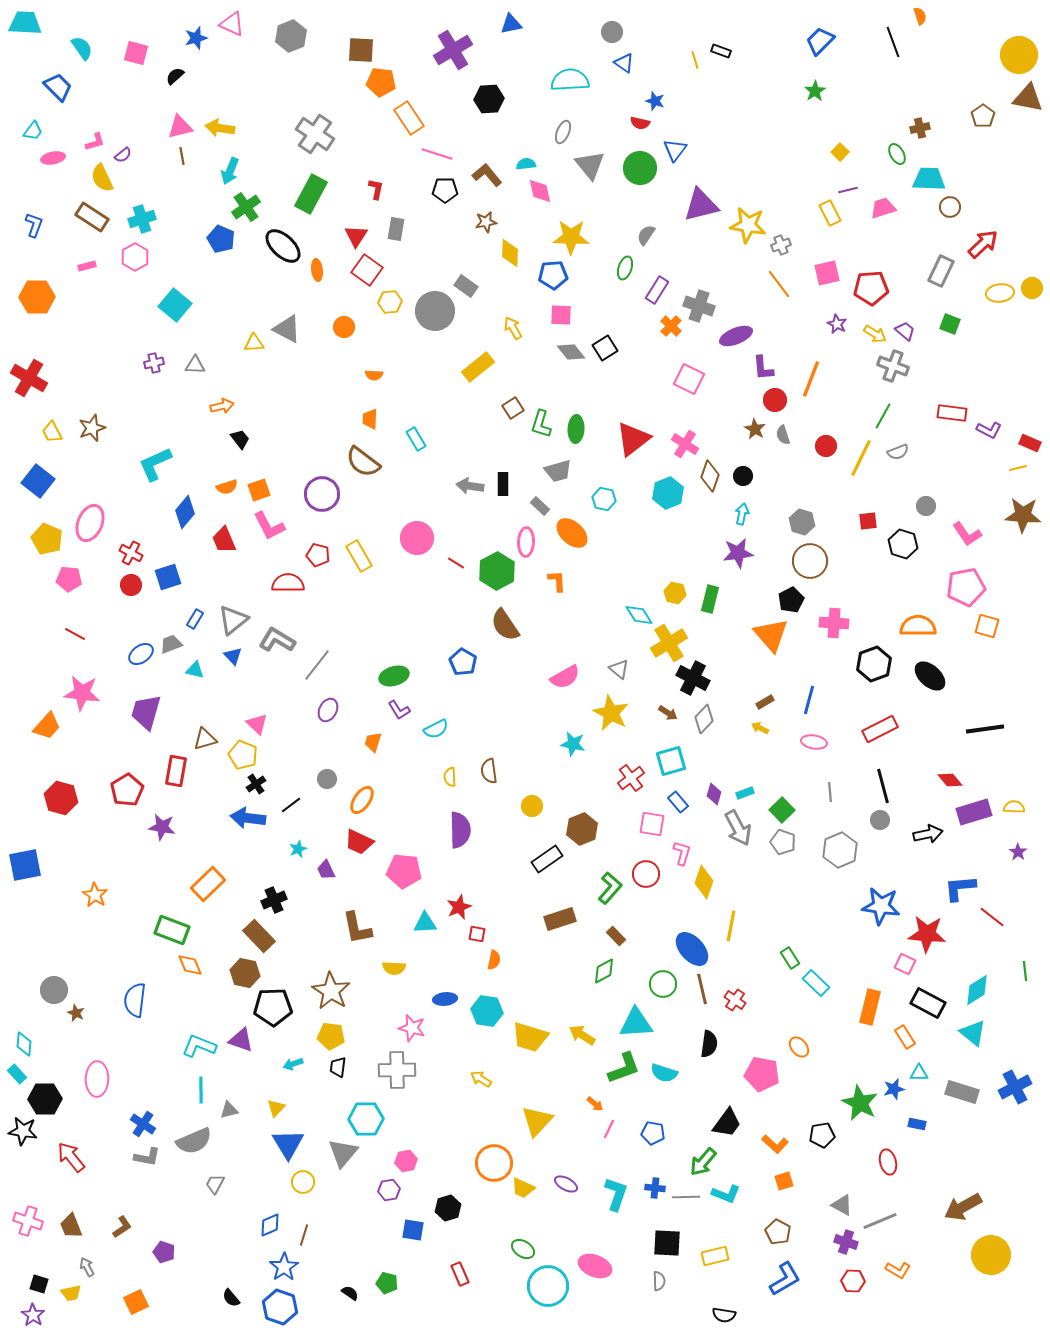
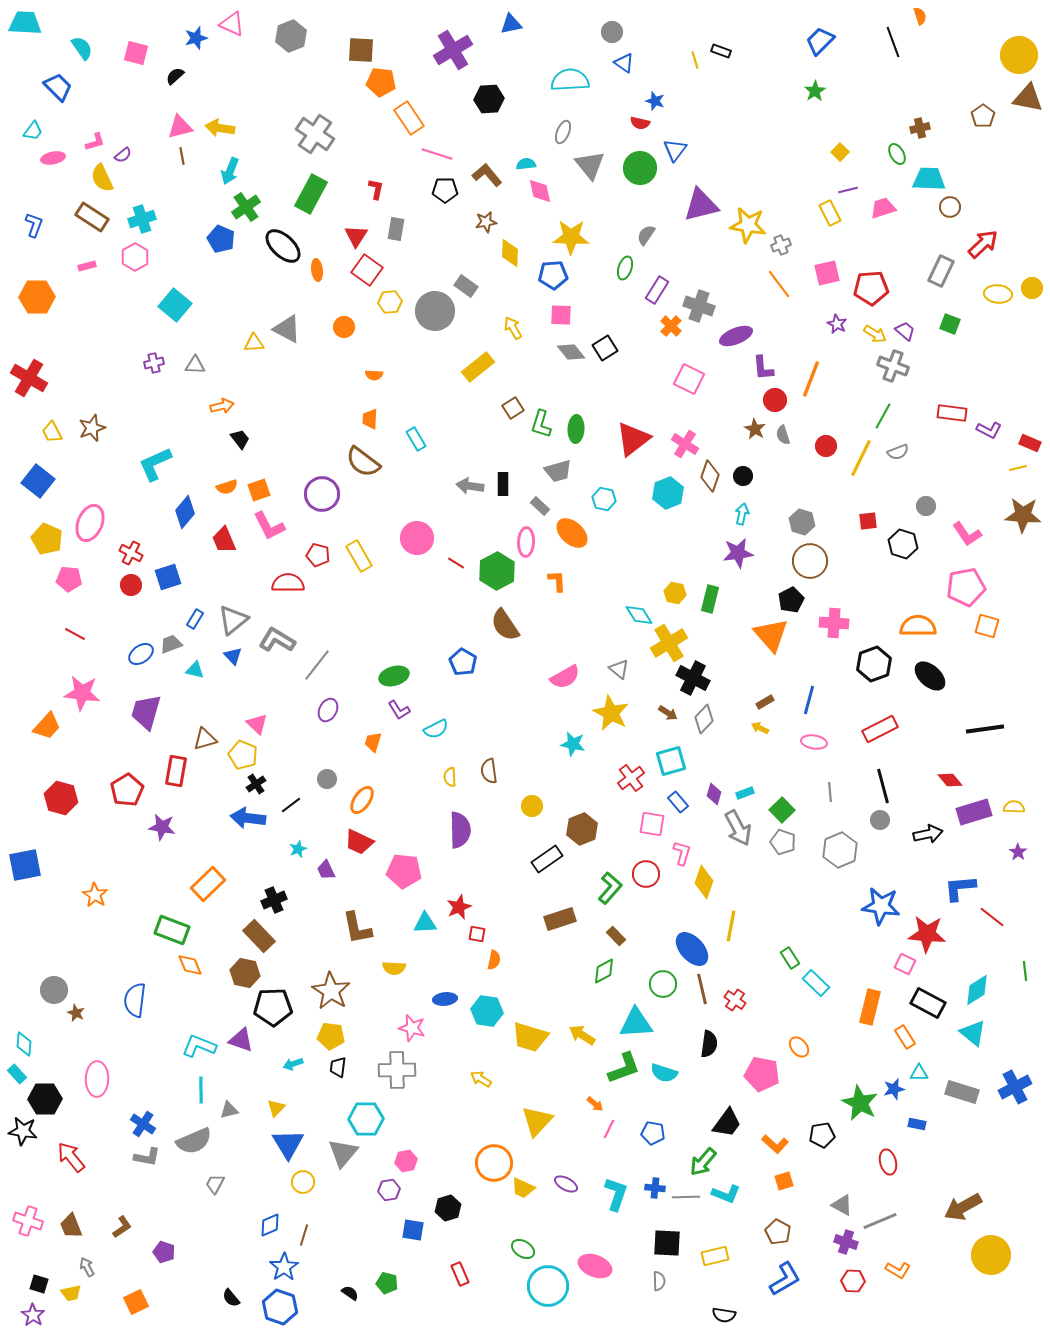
yellow ellipse at (1000, 293): moved 2 px left, 1 px down; rotated 12 degrees clockwise
